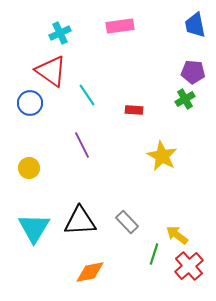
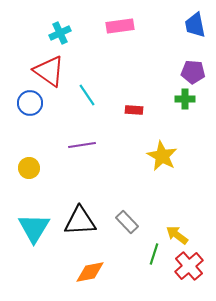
red triangle: moved 2 px left
green cross: rotated 30 degrees clockwise
purple line: rotated 72 degrees counterclockwise
